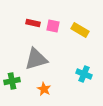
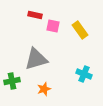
red rectangle: moved 2 px right, 8 px up
yellow rectangle: rotated 24 degrees clockwise
orange star: rotated 24 degrees clockwise
